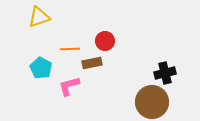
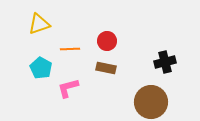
yellow triangle: moved 7 px down
red circle: moved 2 px right
brown rectangle: moved 14 px right, 5 px down; rotated 24 degrees clockwise
black cross: moved 11 px up
pink L-shape: moved 1 px left, 2 px down
brown circle: moved 1 px left
